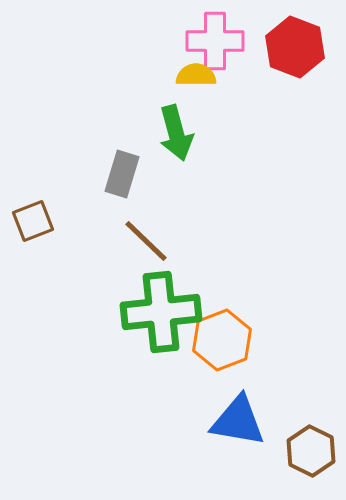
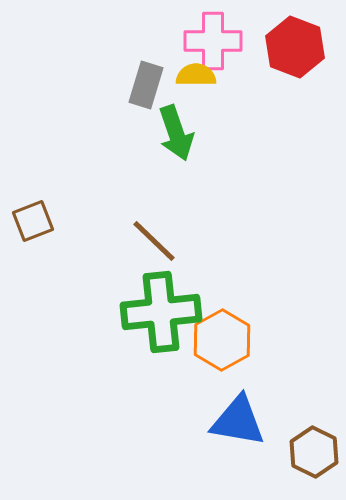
pink cross: moved 2 px left
green arrow: rotated 4 degrees counterclockwise
gray rectangle: moved 24 px right, 89 px up
brown line: moved 8 px right
orange hexagon: rotated 8 degrees counterclockwise
brown hexagon: moved 3 px right, 1 px down
